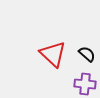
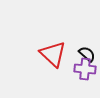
purple cross: moved 15 px up
